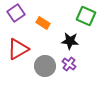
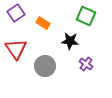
red triangle: moved 2 px left; rotated 35 degrees counterclockwise
purple cross: moved 17 px right
